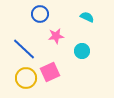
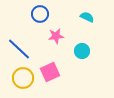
blue line: moved 5 px left
yellow circle: moved 3 px left
